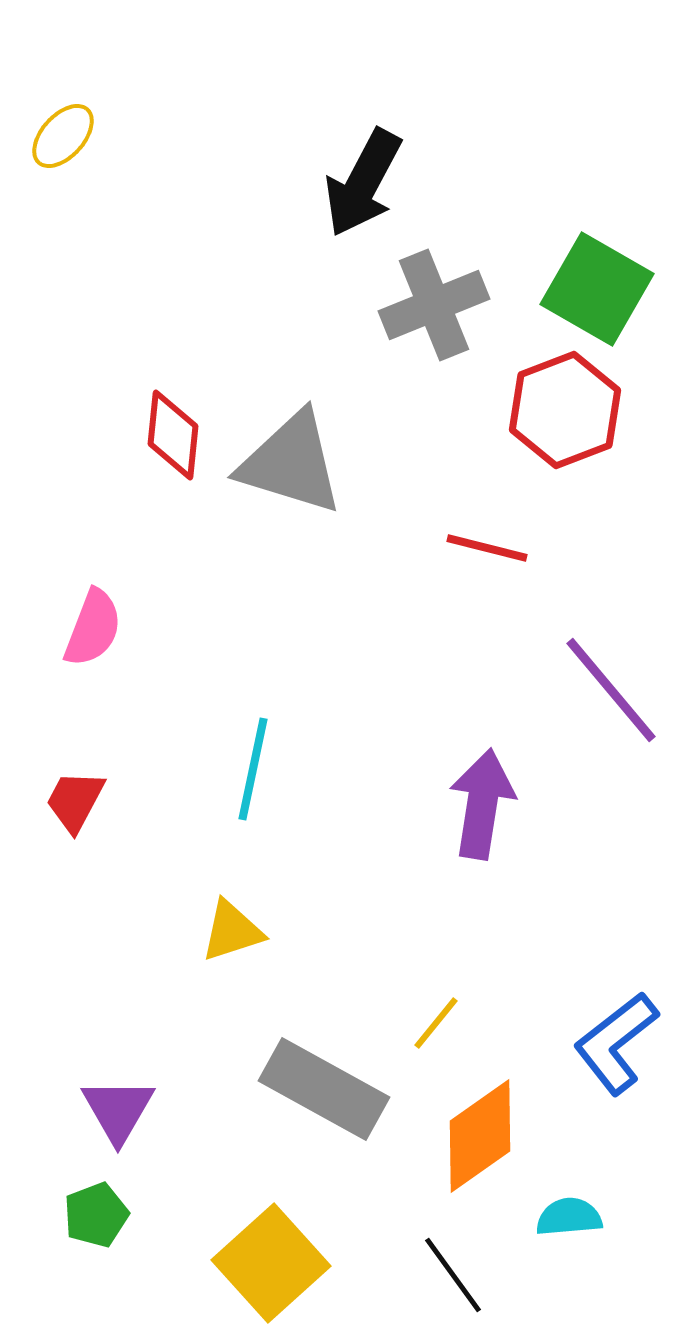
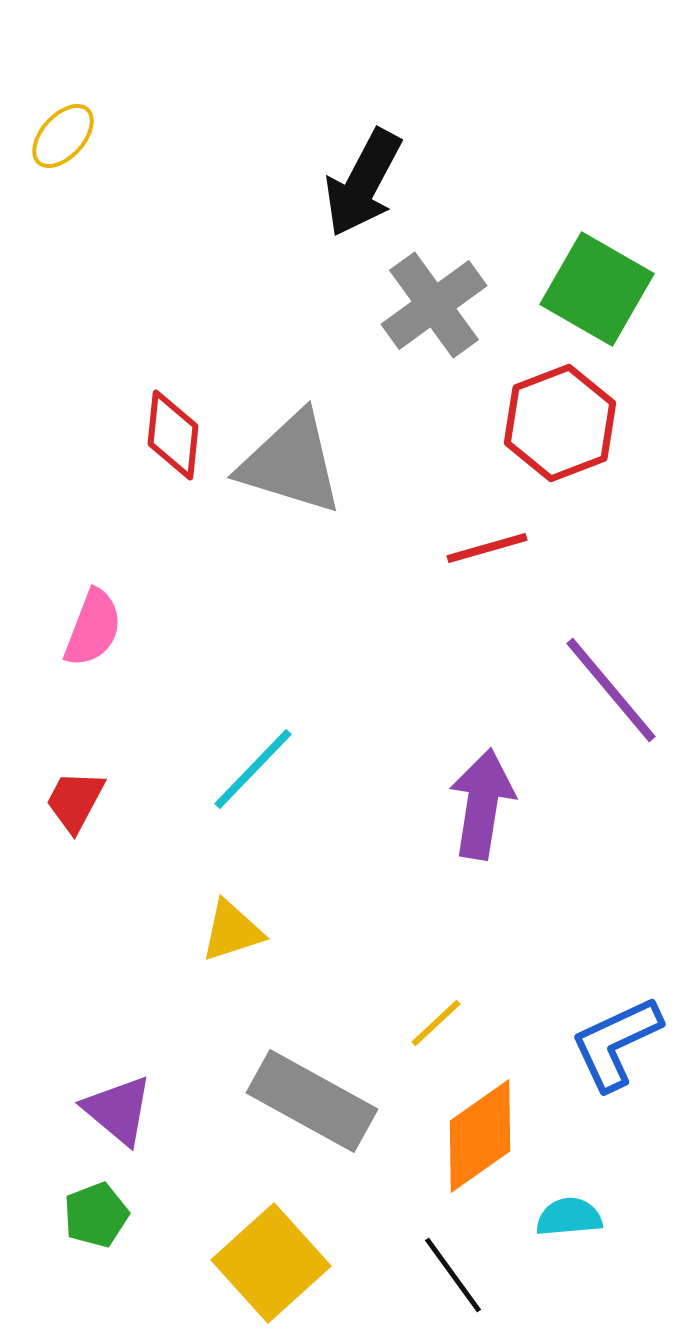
gray cross: rotated 14 degrees counterclockwise
red hexagon: moved 5 px left, 13 px down
red line: rotated 30 degrees counterclockwise
cyan line: rotated 32 degrees clockwise
yellow line: rotated 8 degrees clockwise
blue L-shape: rotated 13 degrees clockwise
gray rectangle: moved 12 px left, 12 px down
purple triangle: rotated 20 degrees counterclockwise
